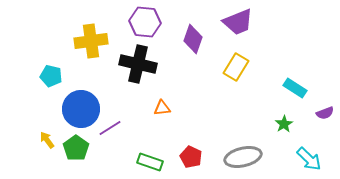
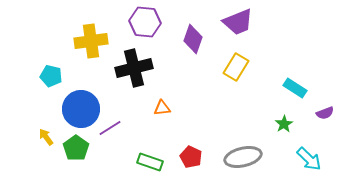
black cross: moved 4 px left, 4 px down; rotated 27 degrees counterclockwise
yellow arrow: moved 1 px left, 3 px up
